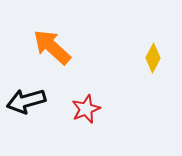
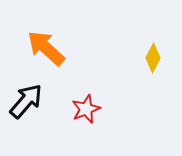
orange arrow: moved 6 px left, 1 px down
black arrow: rotated 147 degrees clockwise
